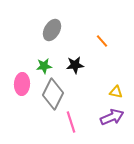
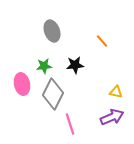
gray ellipse: moved 1 px down; rotated 50 degrees counterclockwise
pink ellipse: rotated 15 degrees counterclockwise
pink line: moved 1 px left, 2 px down
